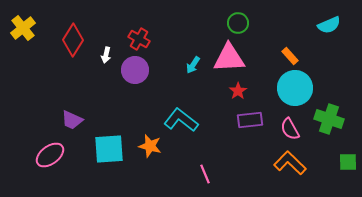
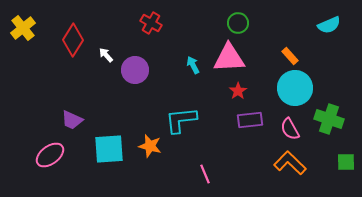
red cross: moved 12 px right, 16 px up
white arrow: rotated 126 degrees clockwise
cyan arrow: rotated 120 degrees clockwise
cyan L-shape: rotated 44 degrees counterclockwise
green square: moved 2 px left
